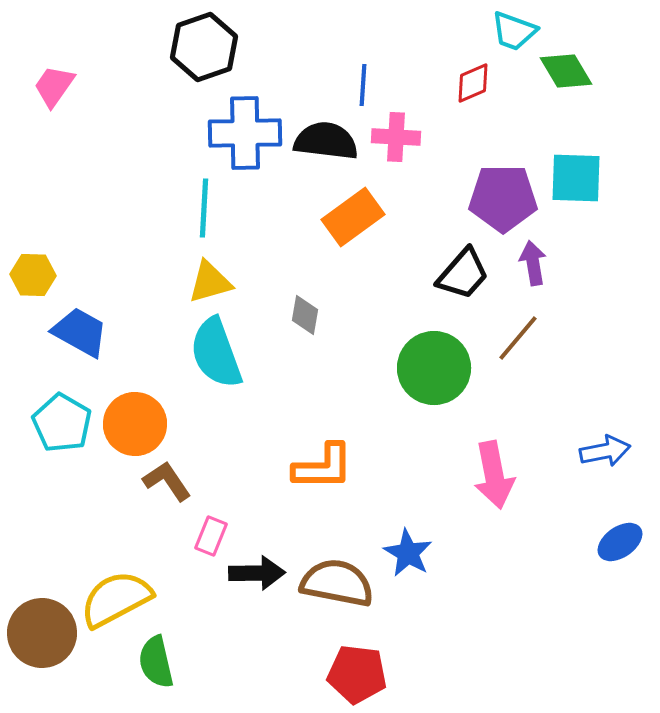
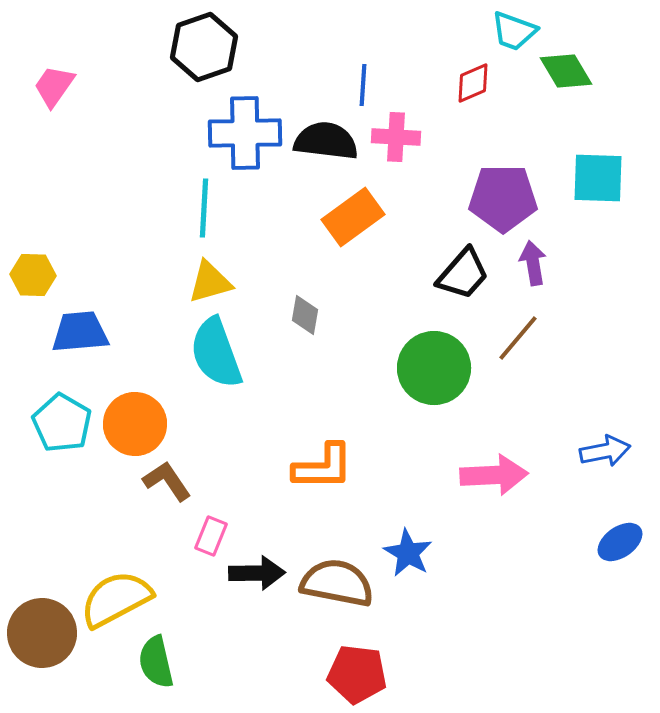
cyan square: moved 22 px right
blue trapezoid: rotated 34 degrees counterclockwise
pink arrow: rotated 82 degrees counterclockwise
